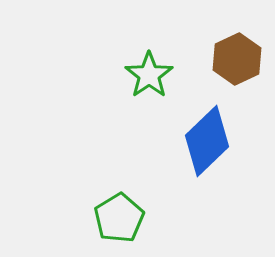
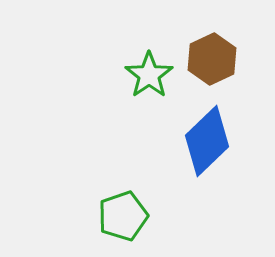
brown hexagon: moved 25 px left
green pentagon: moved 4 px right, 2 px up; rotated 12 degrees clockwise
